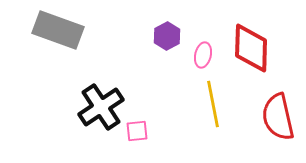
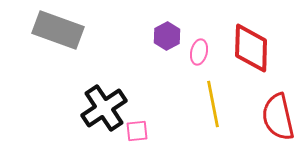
pink ellipse: moved 4 px left, 3 px up
black cross: moved 3 px right, 1 px down
